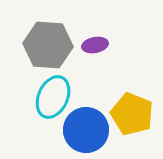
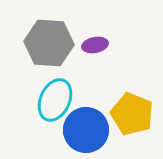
gray hexagon: moved 1 px right, 2 px up
cyan ellipse: moved 2 px right, 3 px down
